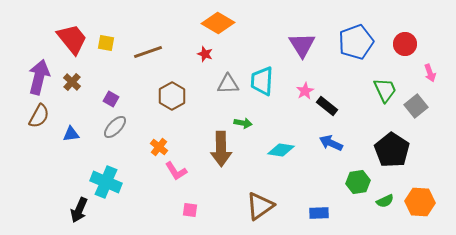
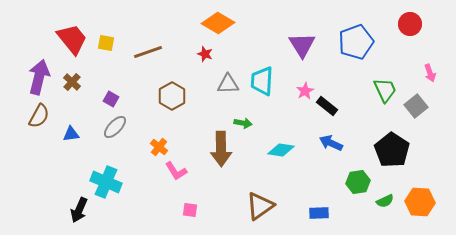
red circle: moved 5 px right, 20 px up
